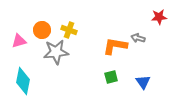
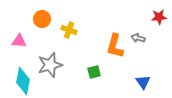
orange circle: moved 11 px up
pink triangle: rotated 21 degrees clockwise
orange L-shape: rotated 85 degrees counterclockwise
gray star: moved 6 px left, 13 px down; rotated 10 degrees counterclockwise
green square: moved 17 px left, 5 px up
